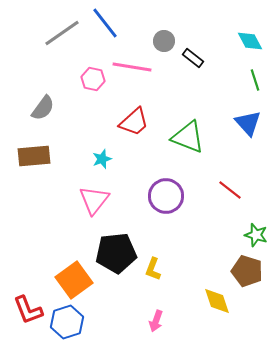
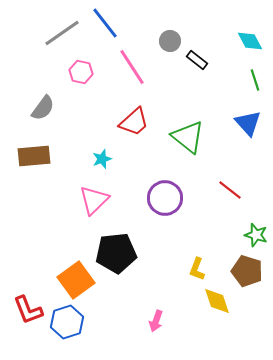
gray circle: moved 6 px right
black rectangle: moved 4 px right, 2 px down
pink line: rotated 48 degrees clockwise
pink hexagon: moved 12 px left, 7 px up
green triangle: rotated 18 degrees clockwise
purple circle: moved 1 px left, 2 px down
pink triangle: rotated 8 degrees clockwise
yellow L-shape: moved 44 px right
orange square: moved 2 px right
